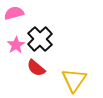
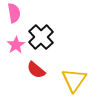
pink semicircle: rotated 96 degrees clockwise
black cross: moved 1 px right, 2 px up
red semicircle: moved 2 px down
